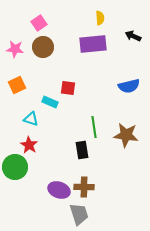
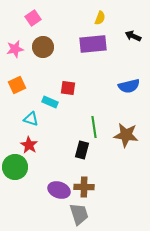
yellow semicircle: rotated 24 degrees clockwise
pink square: moved 6 px left, 5 px up
pink star: rotated 18 degrees counterclockwise
black rectangle: rotated 24 degrees clockwise
